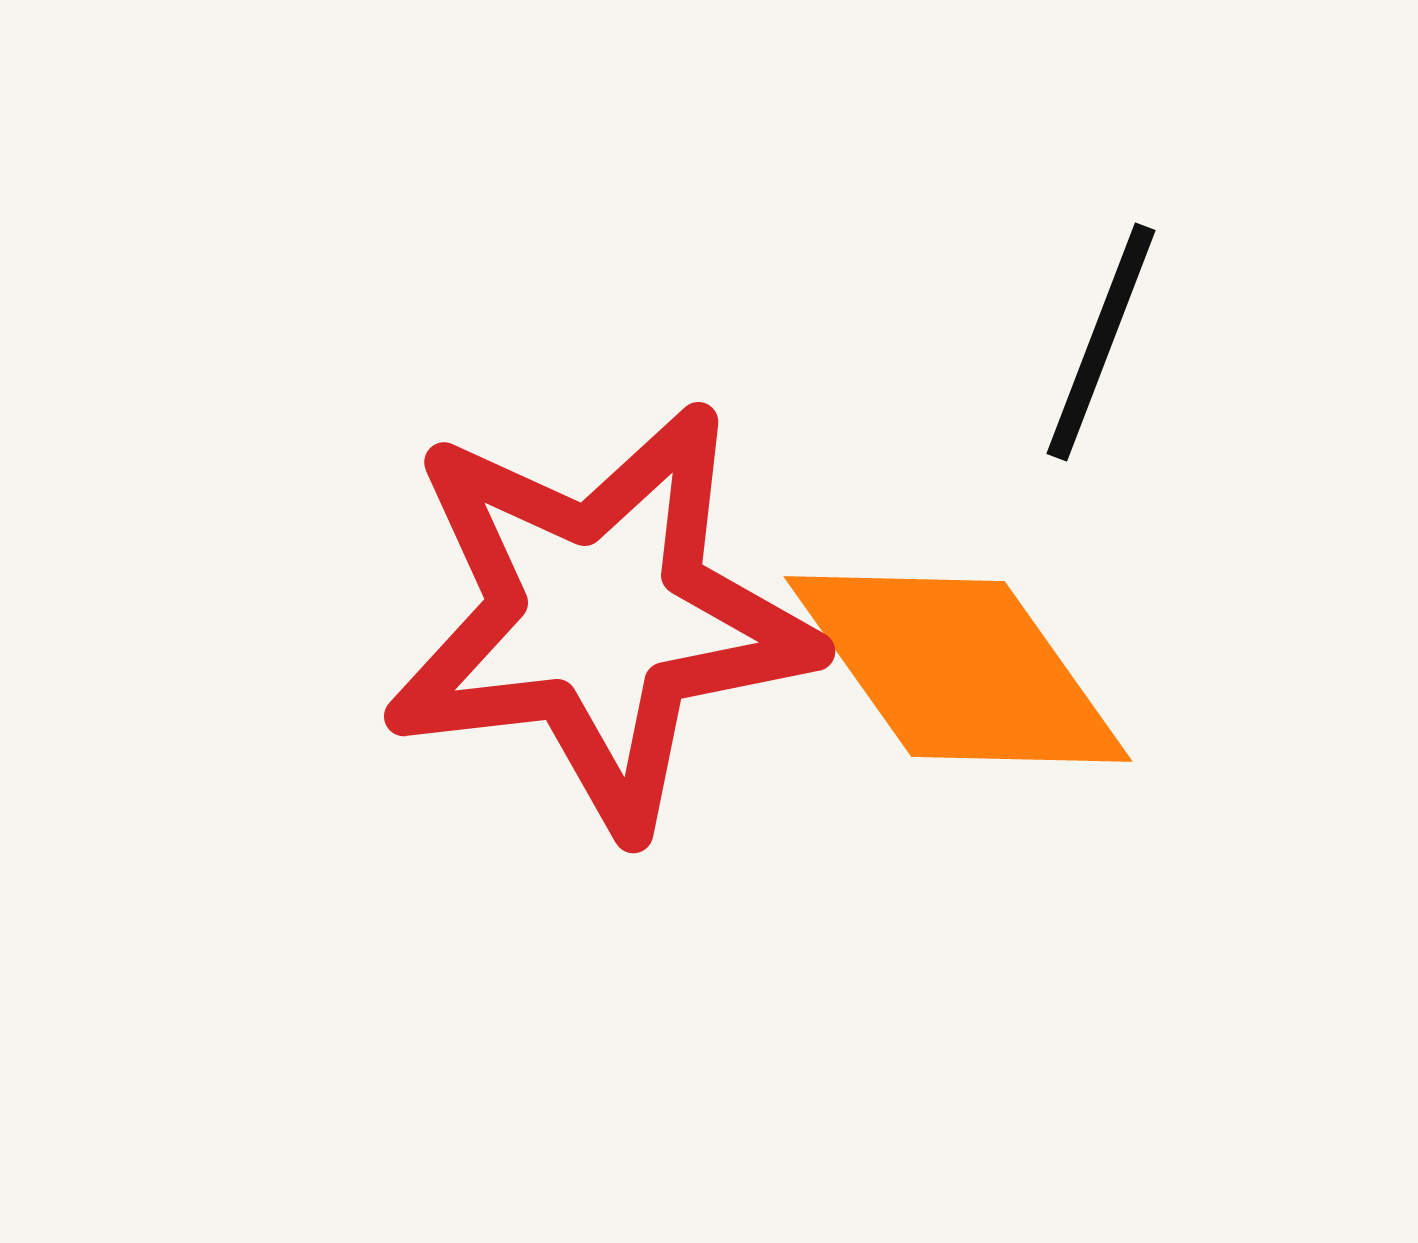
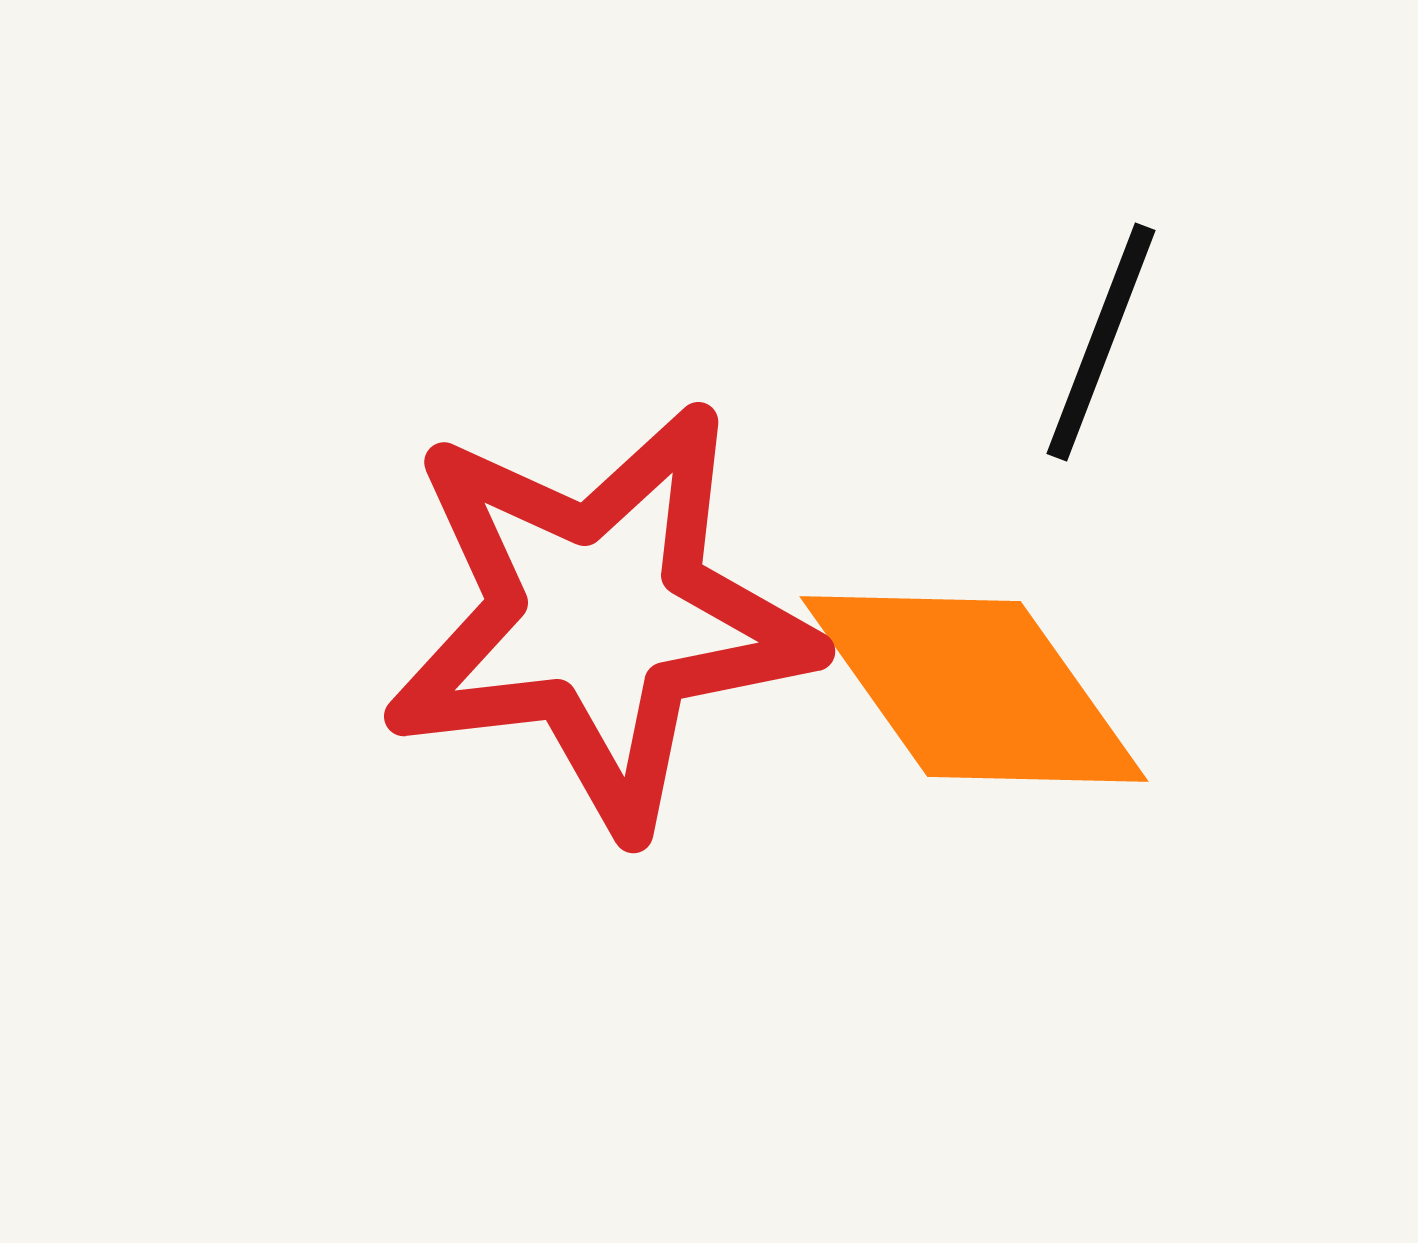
orange diamond: moved 16 px right, 20 px down
